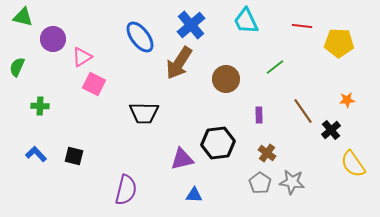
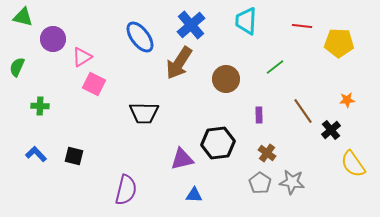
cyan trapezoid: rotated 28 degrees clockwise
